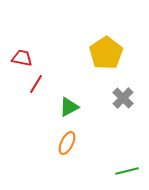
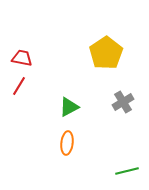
red line: moved 17 px left, 2 px down
gray cross: moved 4 px down; rotated 15 degrees clockwise
orange ellipse: rotated 20 degrees counterclockwise
